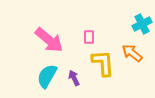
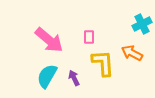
orange arrow: rotated 10 degrees counterclockwise
